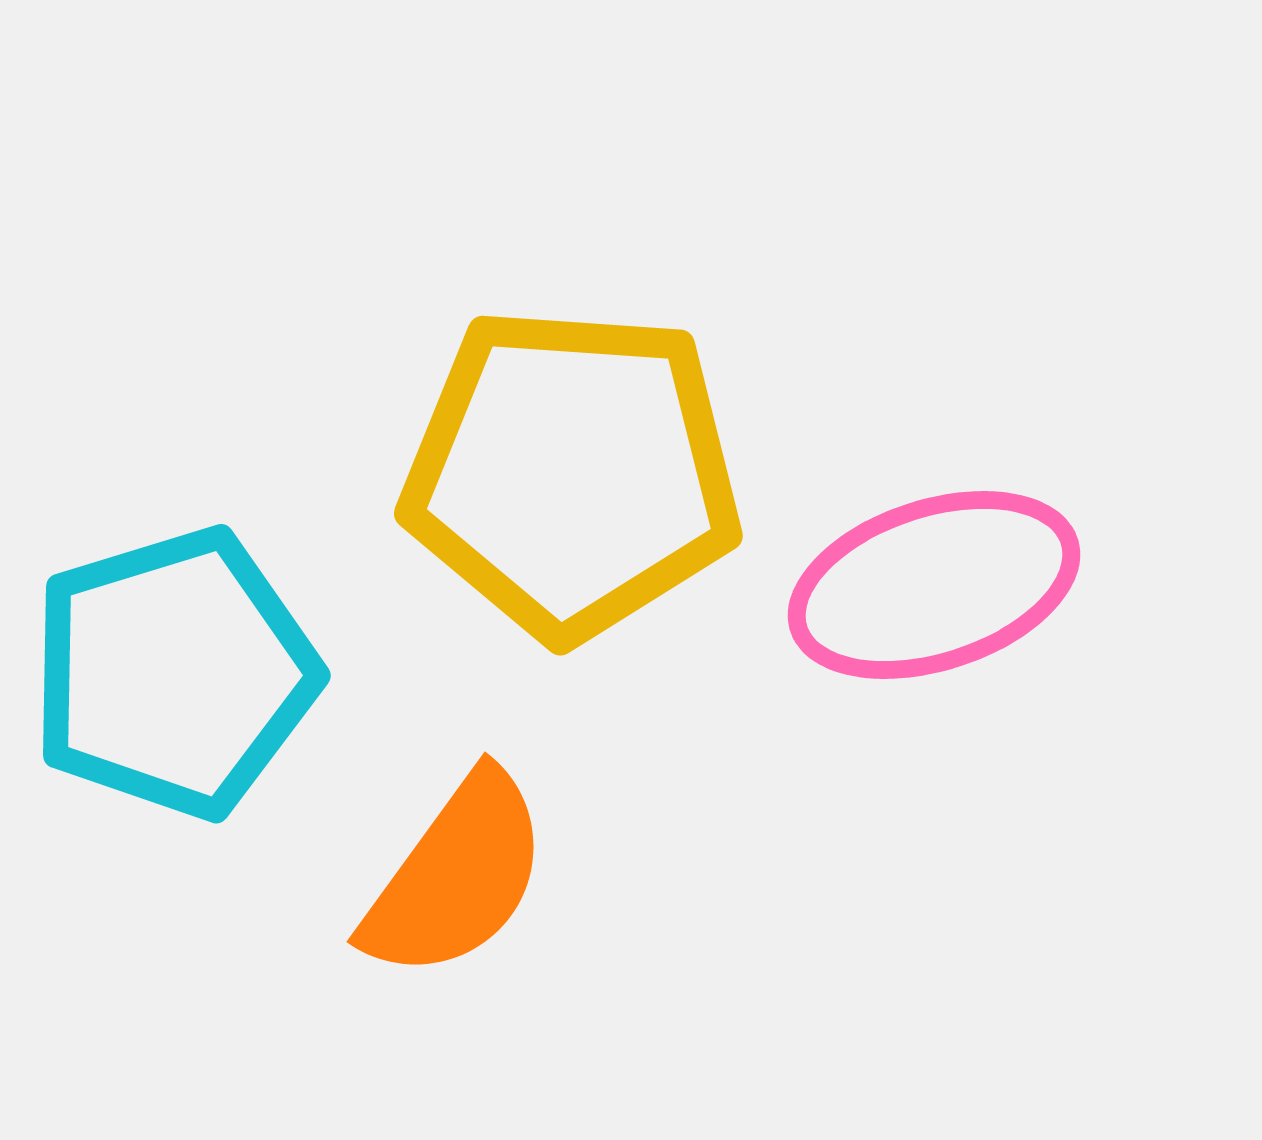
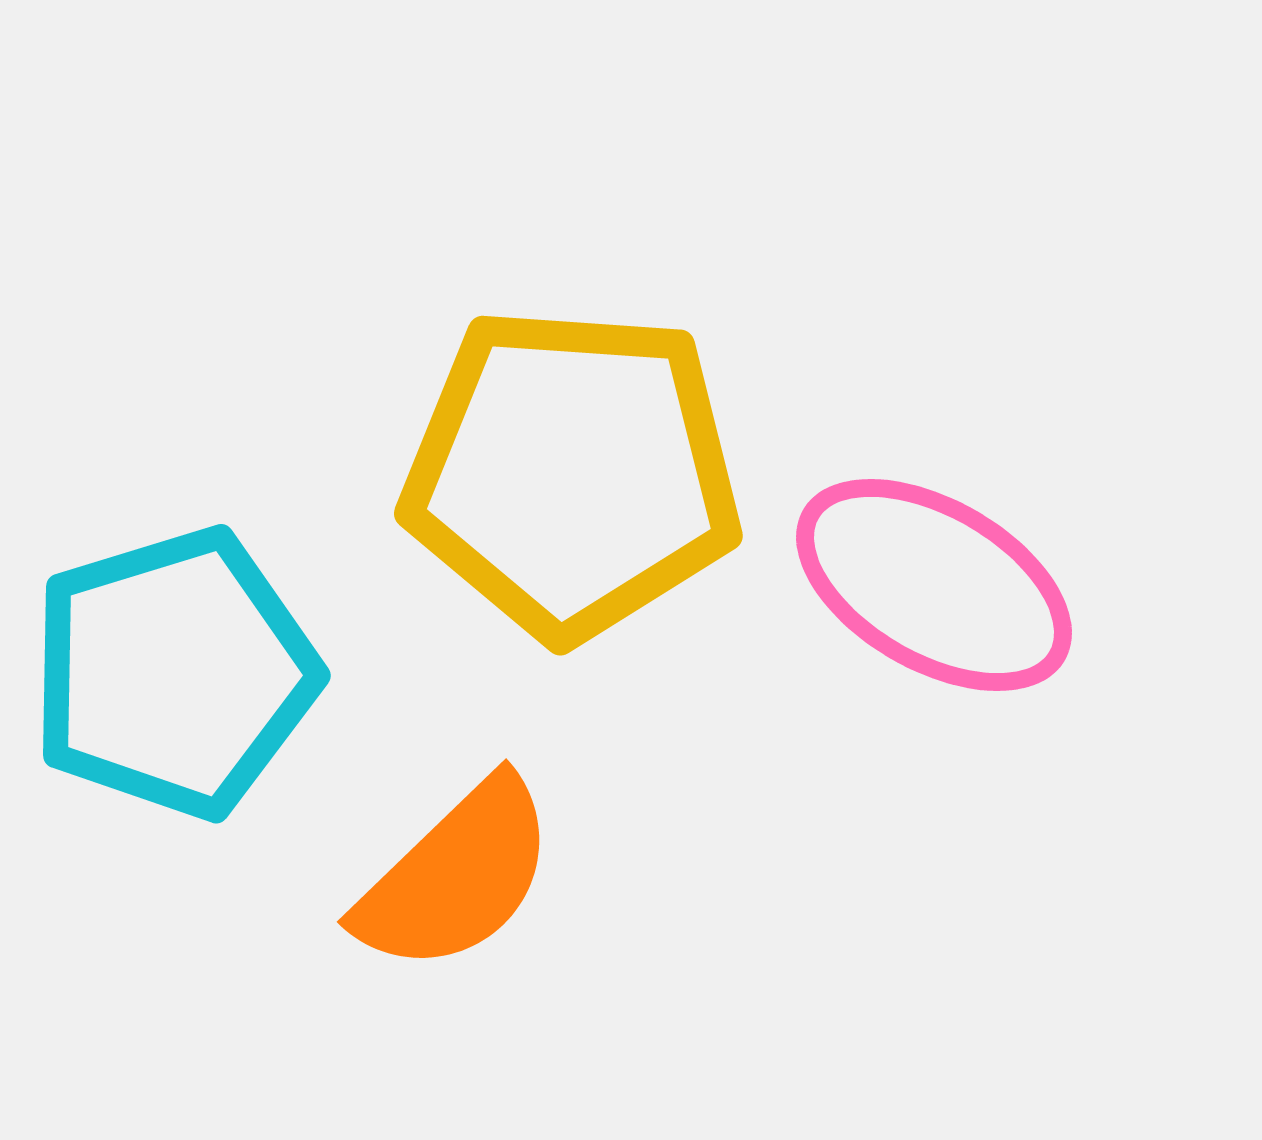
pink ellipse: rotated 48 degrees clockwise
orange semicircle: rotated 10 degrees clockwise
